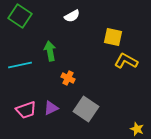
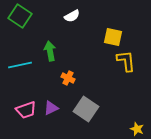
yellow L-shape: rotated 55 degrees clockwise
